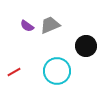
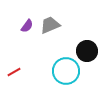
purple semicircle: rotated 88 degrees counterclockwise
black circle: moved 1 px right, 5 px down
cyan circle: moved 9 px right
